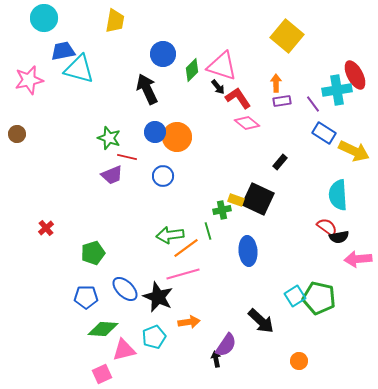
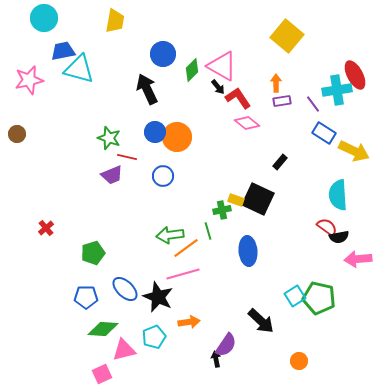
pink triangle at (222, 66): rotated 12 degrees clockwise
